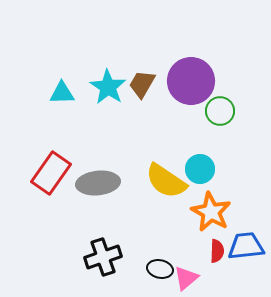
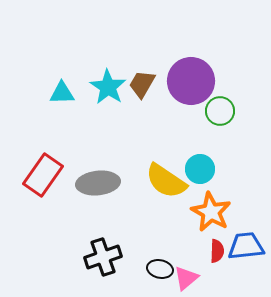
red rectangle: moved 8 px left, 2 px down
